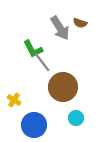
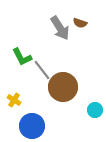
green L-shape: moved 11 px left, 8 px down
gray line: moved 8 px down
cyan circle: moved 19 px right, 8 px up
blue circle: moved 2 px left, 1 px down
